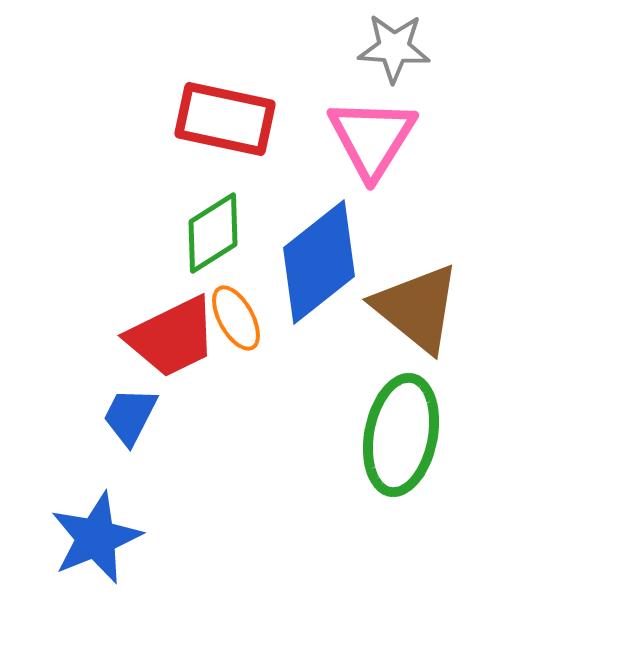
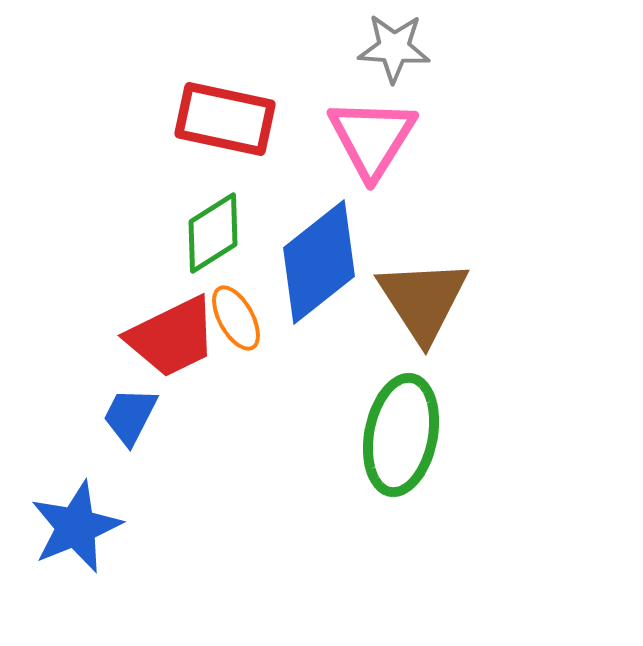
brown triangle: moved 6 px right, 8 px up; rotated 18 degrees clockwise
blue star: moved 20 px left, 11 px up
